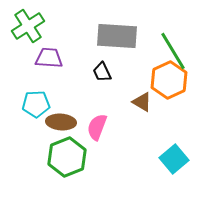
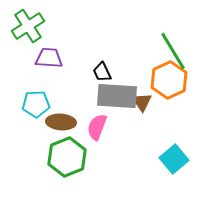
gray rectangle: moved 60 px down
brown triangle: rotated 25 degrees clockwise
